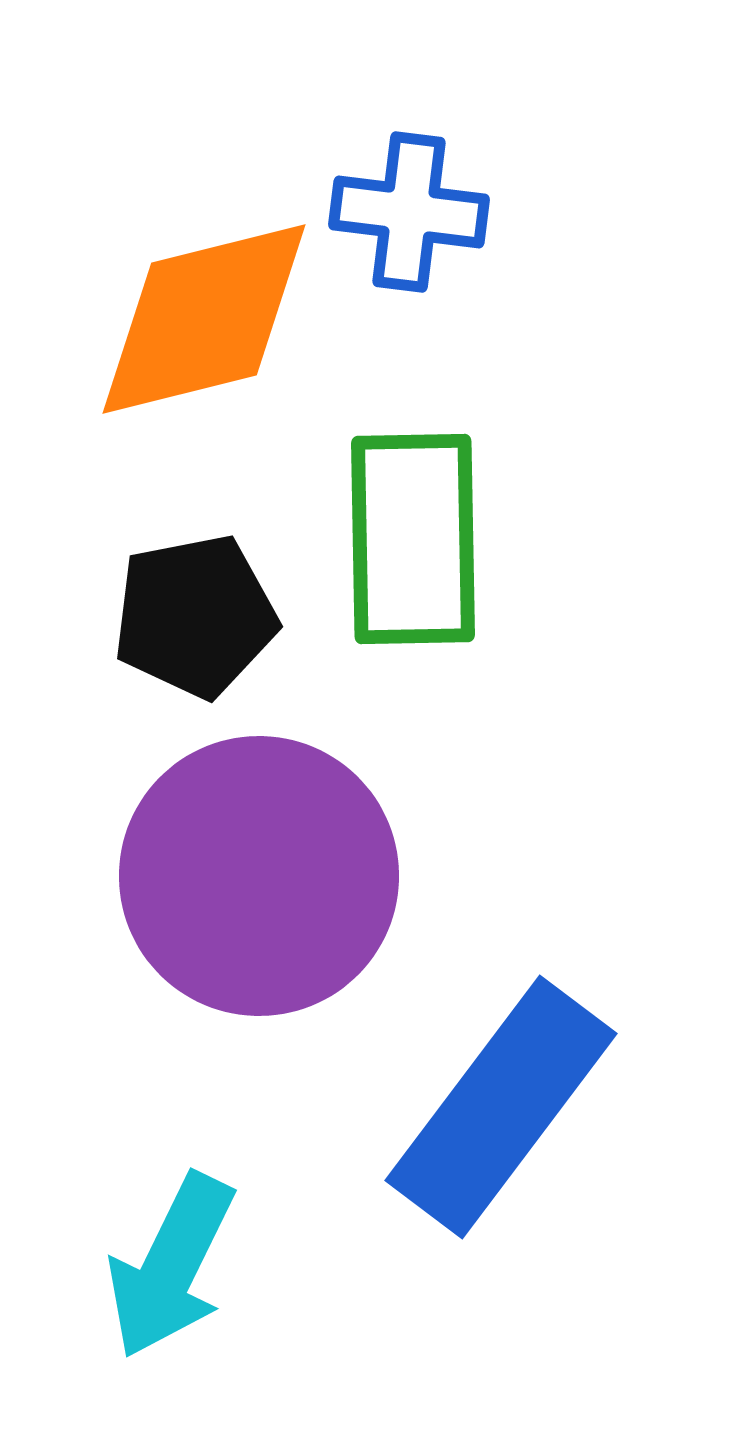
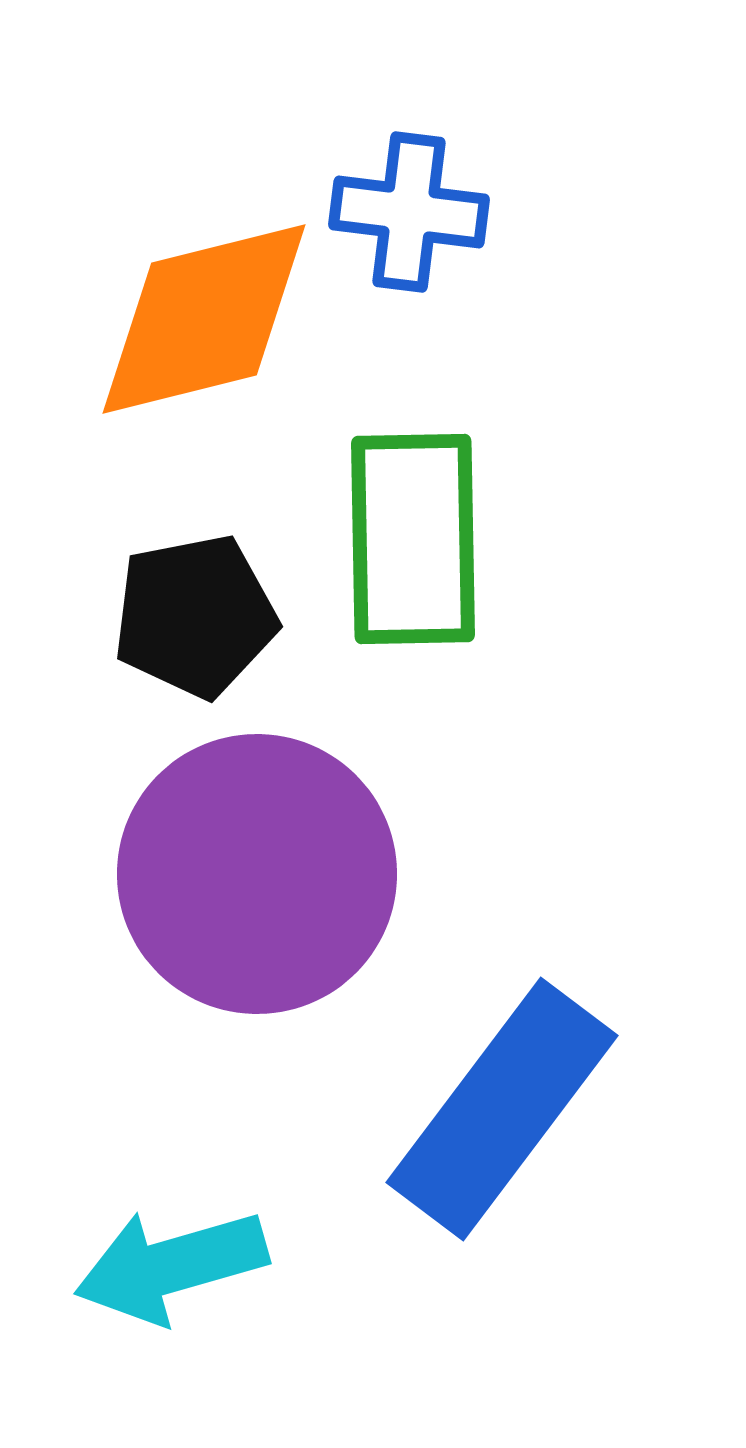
purple circle: moved 2 px left, 2 px up
blue rectangle: moved 1 px right, 2 px down
cyan arrow: rotated 48 degrees clockwise
